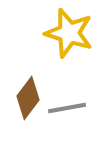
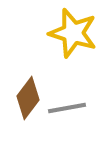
yellow star: moved 4 px right
